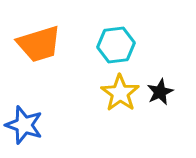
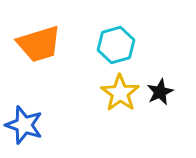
cyan hexagon: rotated 9 degrees counterclockwise
